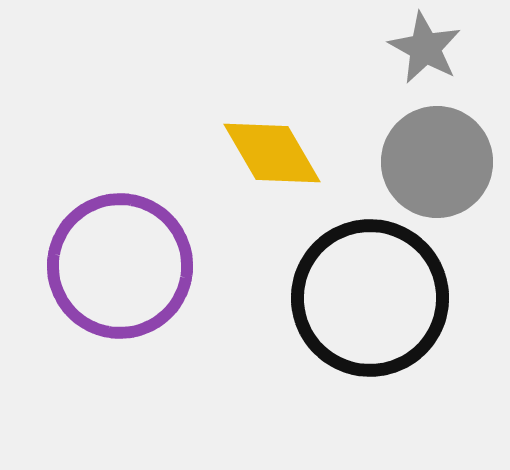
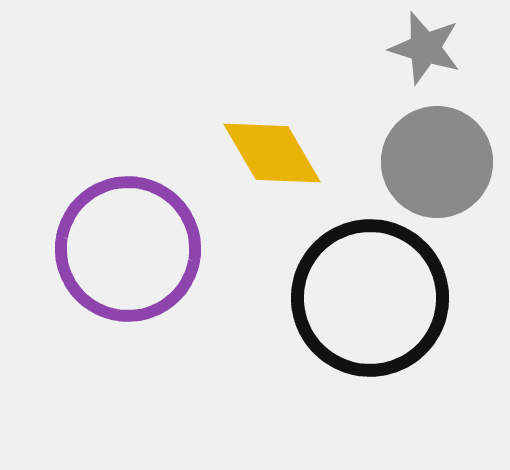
gray star: rotated 12 degrees counterclockwise
purple circle: moved 8 px right, 17 px up
